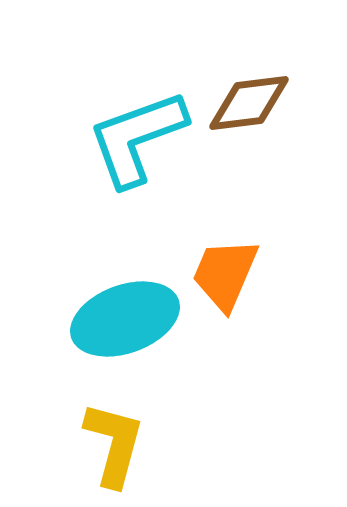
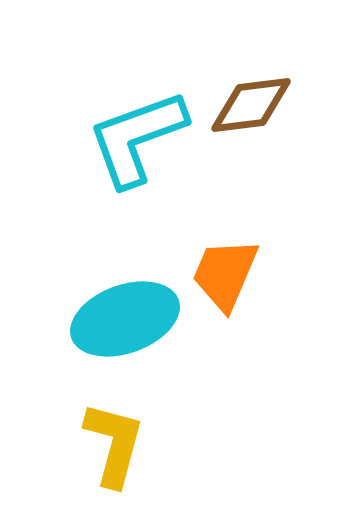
brown diamond: moved 2 px right, 2 px down
